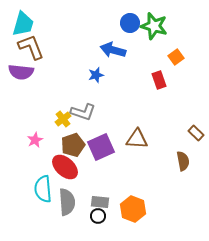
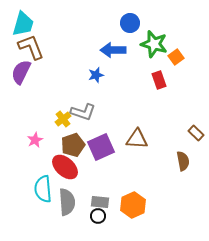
green star: moved 18 px down
blue arrow: rotated 15 degrees counterclockwise
purple semicircle: rotated 110 degrees clockwise
orange hexagon: moved 4 px up; rotated 15 degrees clockwise
